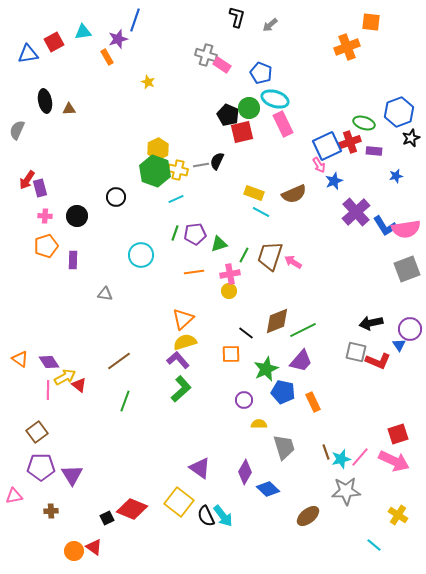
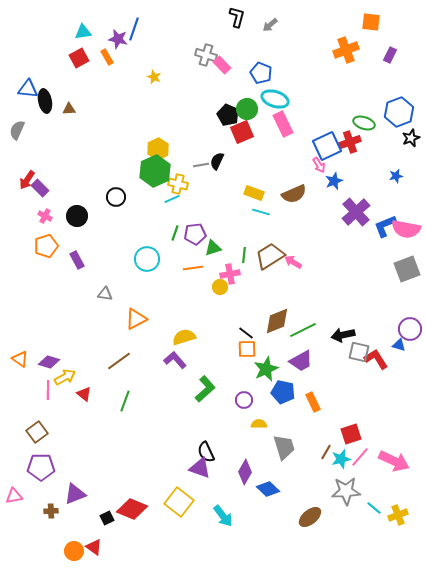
blue line at (135, 20): moved 1 px left, 9 px down
purple star at (118, 39): rotated 30 degrees clockwise
red square at (54, 42): moved 25 px right, 16 px down
orange cross at (347, 47): moved 1 px left, 3 px down
blue triangle at (28, 54): moved 35 px down; rotated 15 degrees clockwise
pink rectangle at (222, 65): rotated 12 degrees clockwise
yellow star at (148, 82): moved 6 px right, 5 px up
green circle at (249, 108): moved 2 px left, 1 px down
red square at (242, 132): rotated 10 degrees counterclockwise
purple rectangle at (374, 151): moved 16 px right, 96 px up; rotated 70 degrees counterclockwise
yellow cross at (178, 170): moved 14 px down
green hexagon at (155, 171): rotated 16 degrees clockwise
purple rectangle at (40, 188): rotated 30 degrees counterclockwise
cyan line at (176, 199): moved 4 px left
cyan line at (261, 212): rotated 12 degrees counterclockwise
pink cross at (45, 216): rotated 24 degrees clockwise
blue L-shape at (385, 226): rotated 100 degrees clockwise
pink semicircle at (406, 229): rotated 20 degrees clockwise
green triangle at (219, 244): moved 6 px left, 4 px down
cyan circle at (141, 255): moved 6 px right, 4 px down
green line at (244, 255): rotated 21 degrees counterclockwise
brown trapezoid at (270, 256): rotated 40 degrees clockwise
purple rectangle at (73, 260): moved 4 px right; rotated 30 degrees counterclockwise
orange line at (194, 272): moved 1 px left, 4 px up
yellow circle at (229, 291): moved 9 px left, 4 px up
orange triangle at (183, 319): moved 47 px left; rotated 15 degrees clockwise
black arrow at (371, 323): moved 28 px left, 12 px down
yellow semicircle at (185, 342): moved 1 px left, 5 px up
blue triangle at (399, 345): rotated 40 degrees counterclockwise
gray square at (356, 352): moved 3 px right
orange square at (231, 354): moved 16 px right, 5 px up
purple L-shape at (178, 360): moved 3 px left
purple trapezoid at (301, 361): rotated 20 degrees clockwise
red L-shape at (378, 361): moved 2 px left, 2 px up; rotated 145 degrees counterclockwise
purple diamond at (49, 362): rotated 40 degrees counterclockwise
red triangle at (79, 385): moved 5 px right, 9 px down
green L-shape at (181, 389): moved 24 px right
red square at (398, 434): moved 47 px left
brown line at (326, 452): rotated 49 degrees clockwise
purple triangle at (200, 468): rotated 15 degrees counterclockwise
purple triangle at (72, 475): moved 3 px right, 19 px down; rotated 40 degrees clockwise
yellow cross at (398, 515): rotated 36 degrees clockwise
black semicircle at (206, 516): moved 64 px up
brown ellipse at (308, 516): moved 2 px right, 1 px down
cyan line at (374, 545): moved 37 px up
